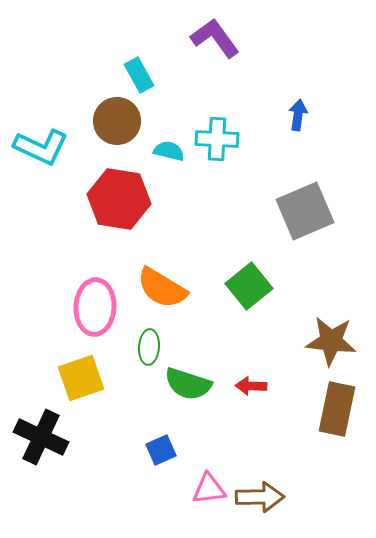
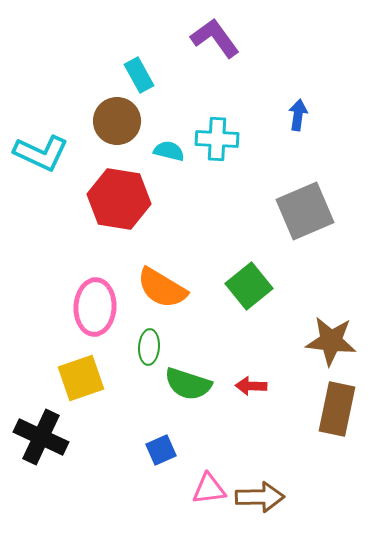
cyan L-shape: moved 6 px down
